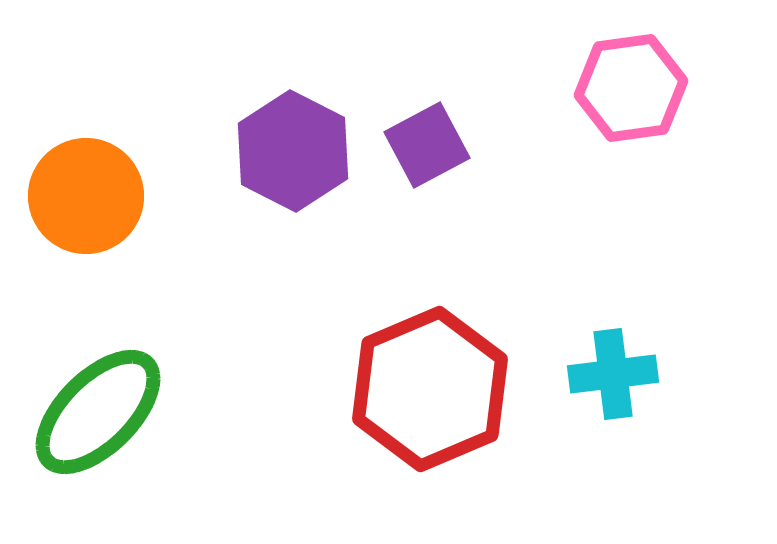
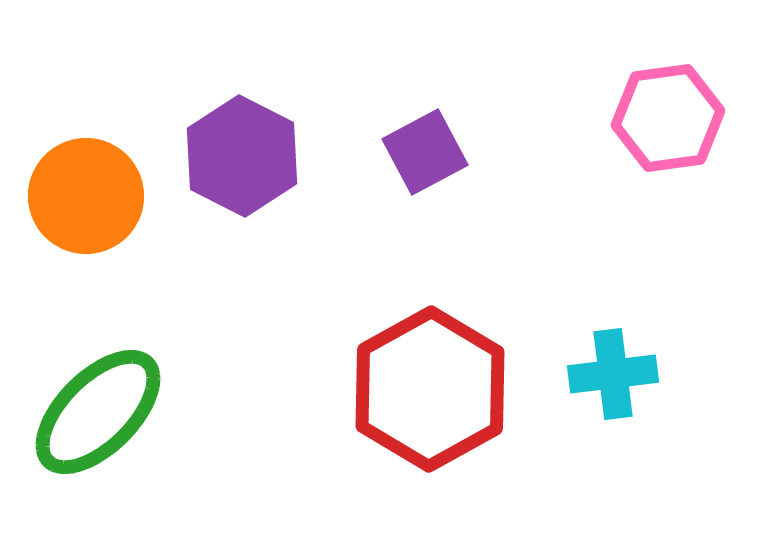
pink hexagon: moved 37 px right, 30 px down
purple square: moved 2 px left, 7 px down
purple hexagon: moved 51 px left, 5 px down
red hexagon: rotated 6 degrees counterclockwise
